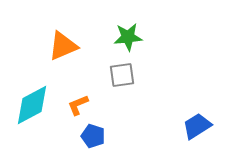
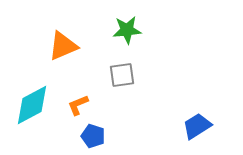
green star: moved 1 px left, 7 px up
